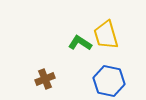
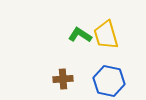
green L-shape: moved 8 px up
brown cross: moved 18 px right; rotated 18 degrees clockwise
